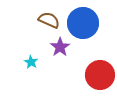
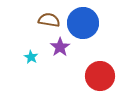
brown semicircle: rotated 15 degrees counterclockwise
cyan star: moved 5 px up
red circle: moved 1 px down
